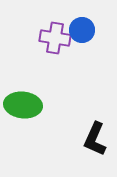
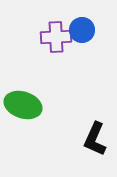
purple cross: moved 1 px right, 1 px up; rotated 12 degrees counterclockwise
green ellipse: rotated 12 degrees clockwise
